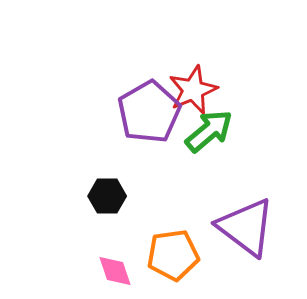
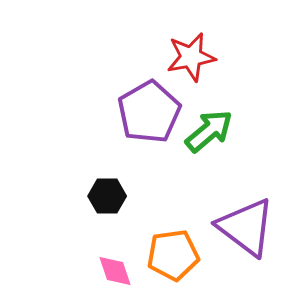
red star: moved 2 px left, 33 px up; rotated 12 degrees clockwise
